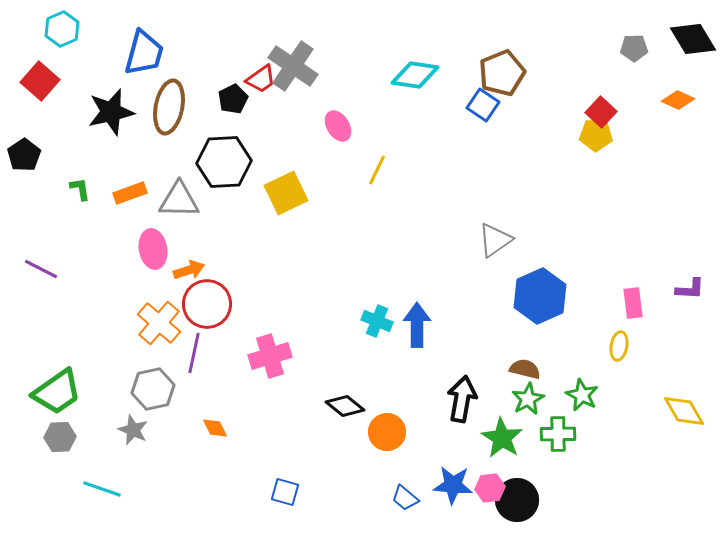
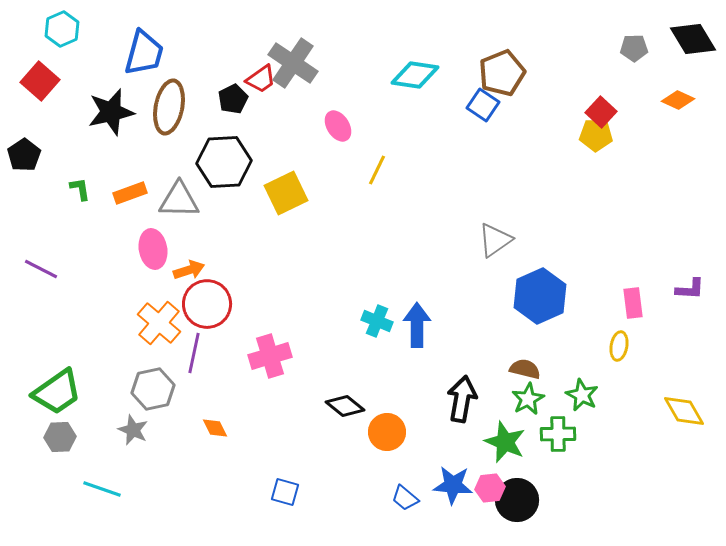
gray cross at (293, 66): moved 3 px up
green star at (502, 438): moved 3 px right, 4 px down; rotated 9 degrees counterclockwise
